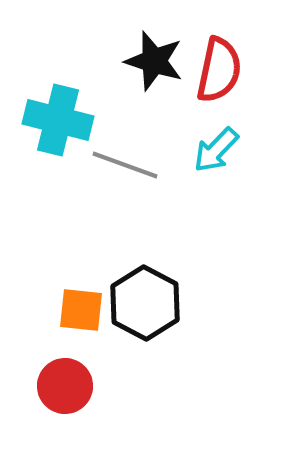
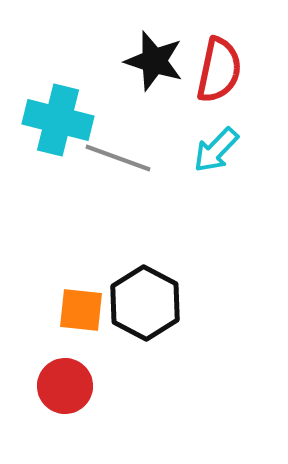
gray line: moved 7 px left, 7 px up
